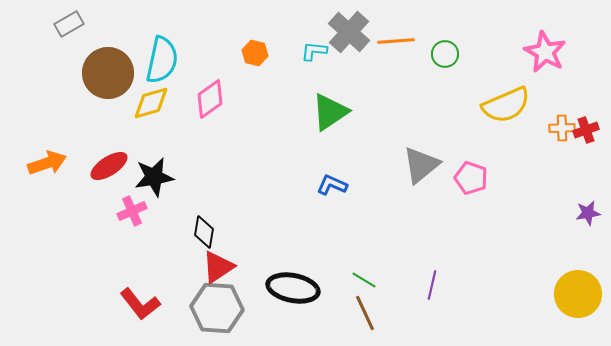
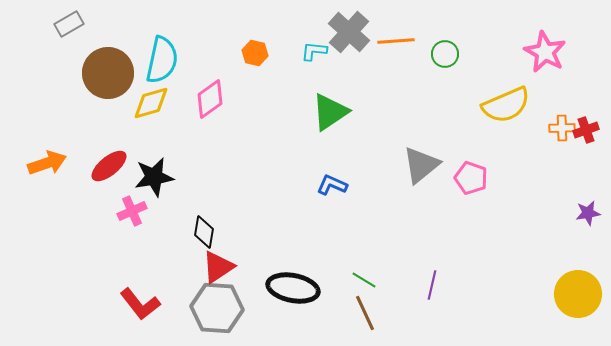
red ellipse: rotated 6 degrees counterclockwise
